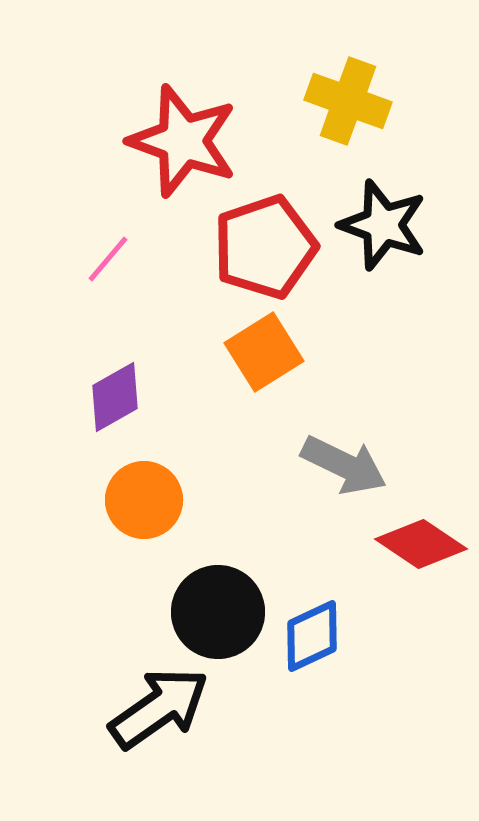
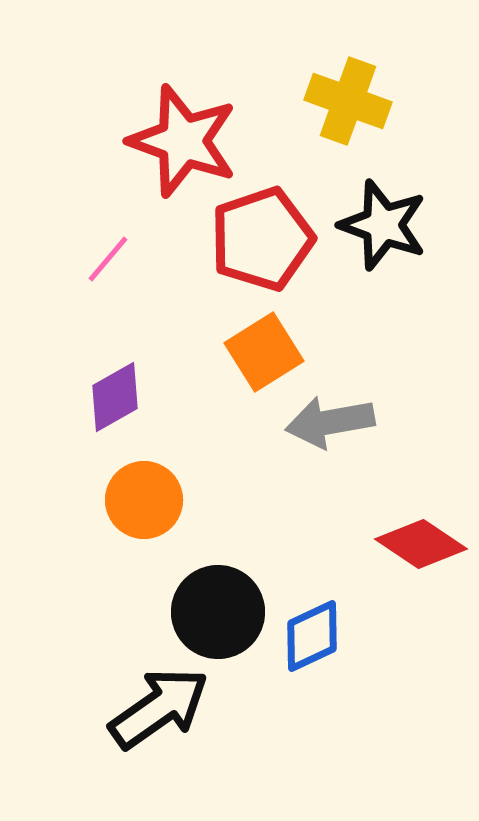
red pentagon: moved 3 px left, 8 px up
gray arrow: moved 14 px left, 43 px up; rotated 144 degrees clockwise
